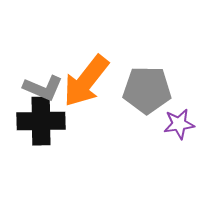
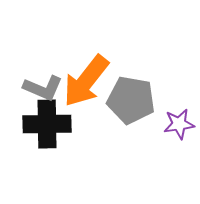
gray pentagon: moved 16 px left, 10 px down; rotated 9 degrees clockwise
black cross: moved 6 px right, 3 px down
